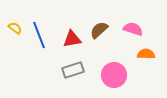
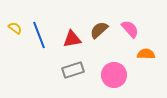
pink semicircle: moved 3 px left; rotated 30 degrees clockwise
